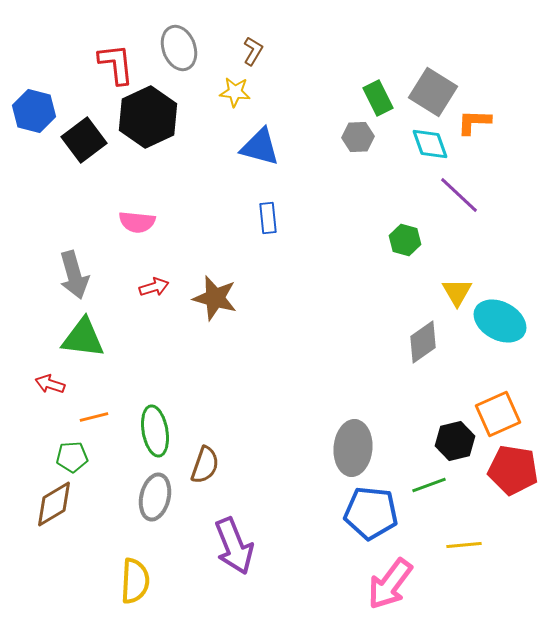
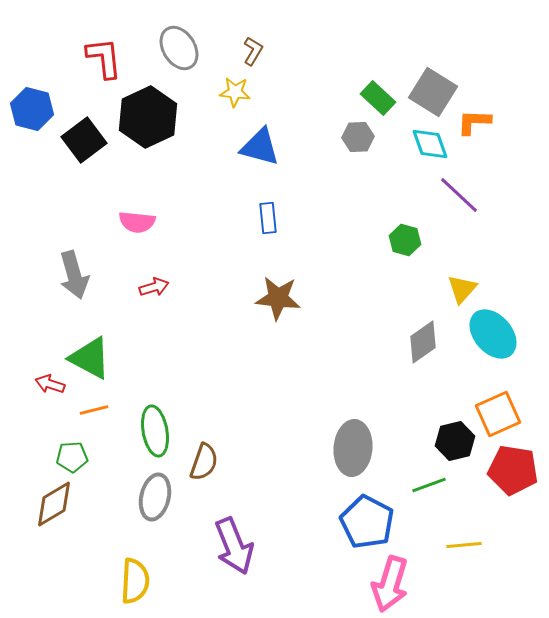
gray ellipse at (179, 48): rotated 12 degrees counterclockwise
red L-shape at (116, 64): moved 12 px left, 6 px up
green rectangle at (378, 98): rotated 20 degrees counterclockwise
blue hexagon at (34, 111): moved 2 px left, 2 px up
yellow triangle at (457, 292): moved 5 px right, 3 px up; rotated 12 degrees clockwise
brown star at (215, 298): moved 63 px right; rotated 9 degrees counterclockwise
cyan ellipse at (500, 321): moved 7 px left, 13 px down; rotated 21 degrees clockwise
green triangle at (83, 338): moved 7 px right, 20 px down; rotated 21 degrees clockwise
orange line at (94, 417): moved 7 px up
brown semicircle at (205, 465): moved 1 px left, 3 px up
blue pentagon at (371, 513): moved 4 px left, 9 px down; rotated 22 degrees clockwise
pink arrow at (390, 584): rotated 20 degrees counterclockwise
